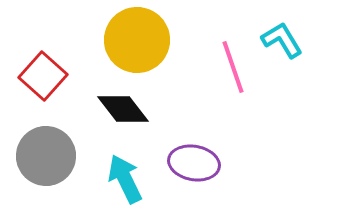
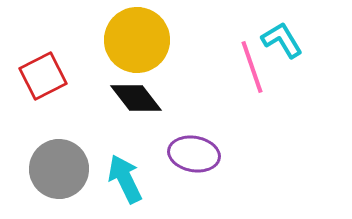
pink line: moved 19 px right
red square: rotated 21 degrees clockwise
black diamond: moved 13 px right, 11 px up
gray circle: moved 13 px right, 13 px down
purple ellipse: moved 9 px up
